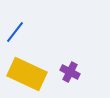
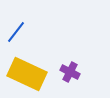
blue line: moved 1 px right
